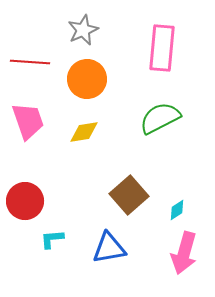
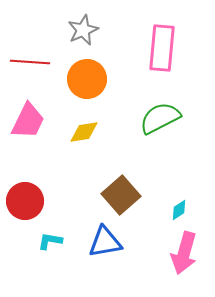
pink trapezoid: rotated 45 degrees clockwise
brown square: moved 8 px left
cyan diamond: moved 2 px right
cyan L-shape: moved 2 px left, 2 px down; rotated 15 degrees clockwise
blue triangle: moved 4 px left, 6 px up
